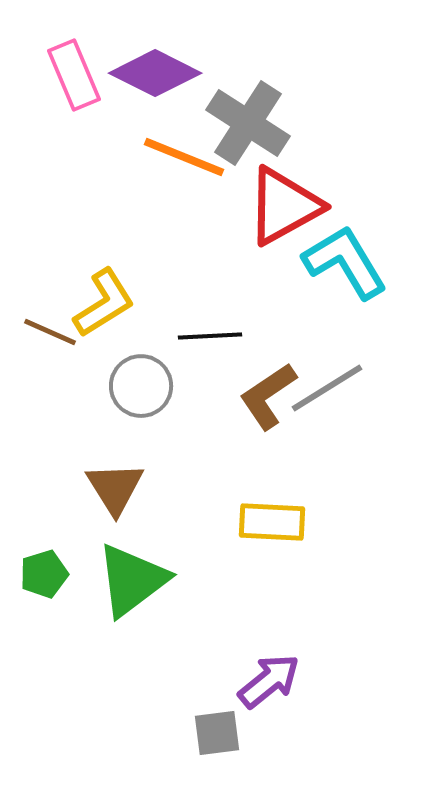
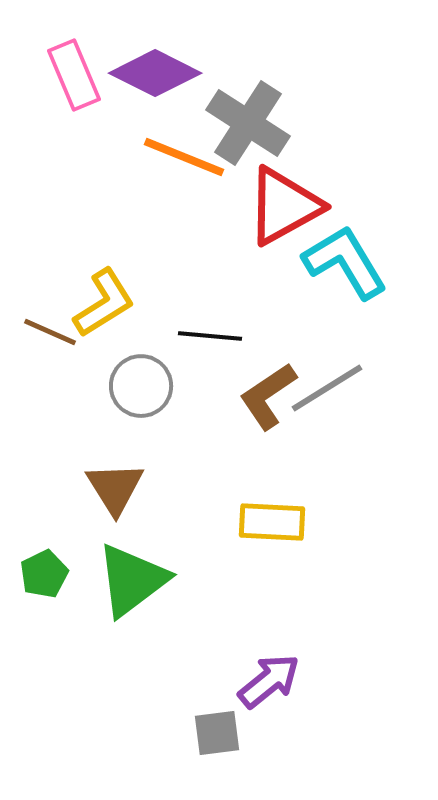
black line: rotated 8 degrees clockwise
green pentagon: rotated 9 degrees counterclockwise
